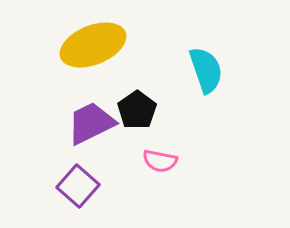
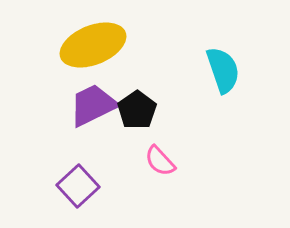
cyan semicircle: moved 17 px right
purple trapezoid: moved 2 px right, 18 px up
pink semicircle: rotated 36 degrees clockwise
purple square: rotated 6 degrees clockwise
